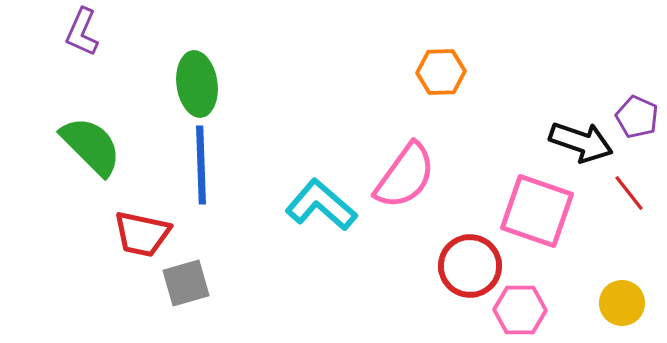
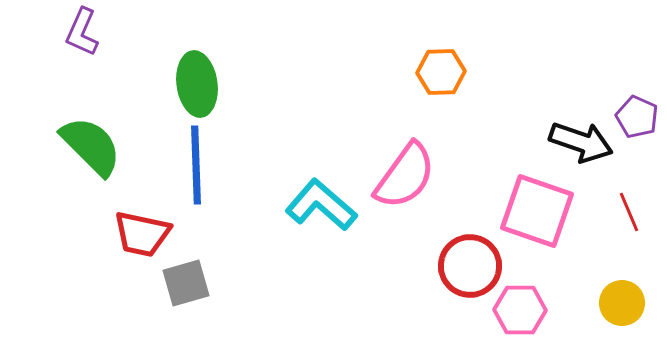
blue line: moved 5 px left
red line: moved 19 px down; rotated 15 degrees clockwise
